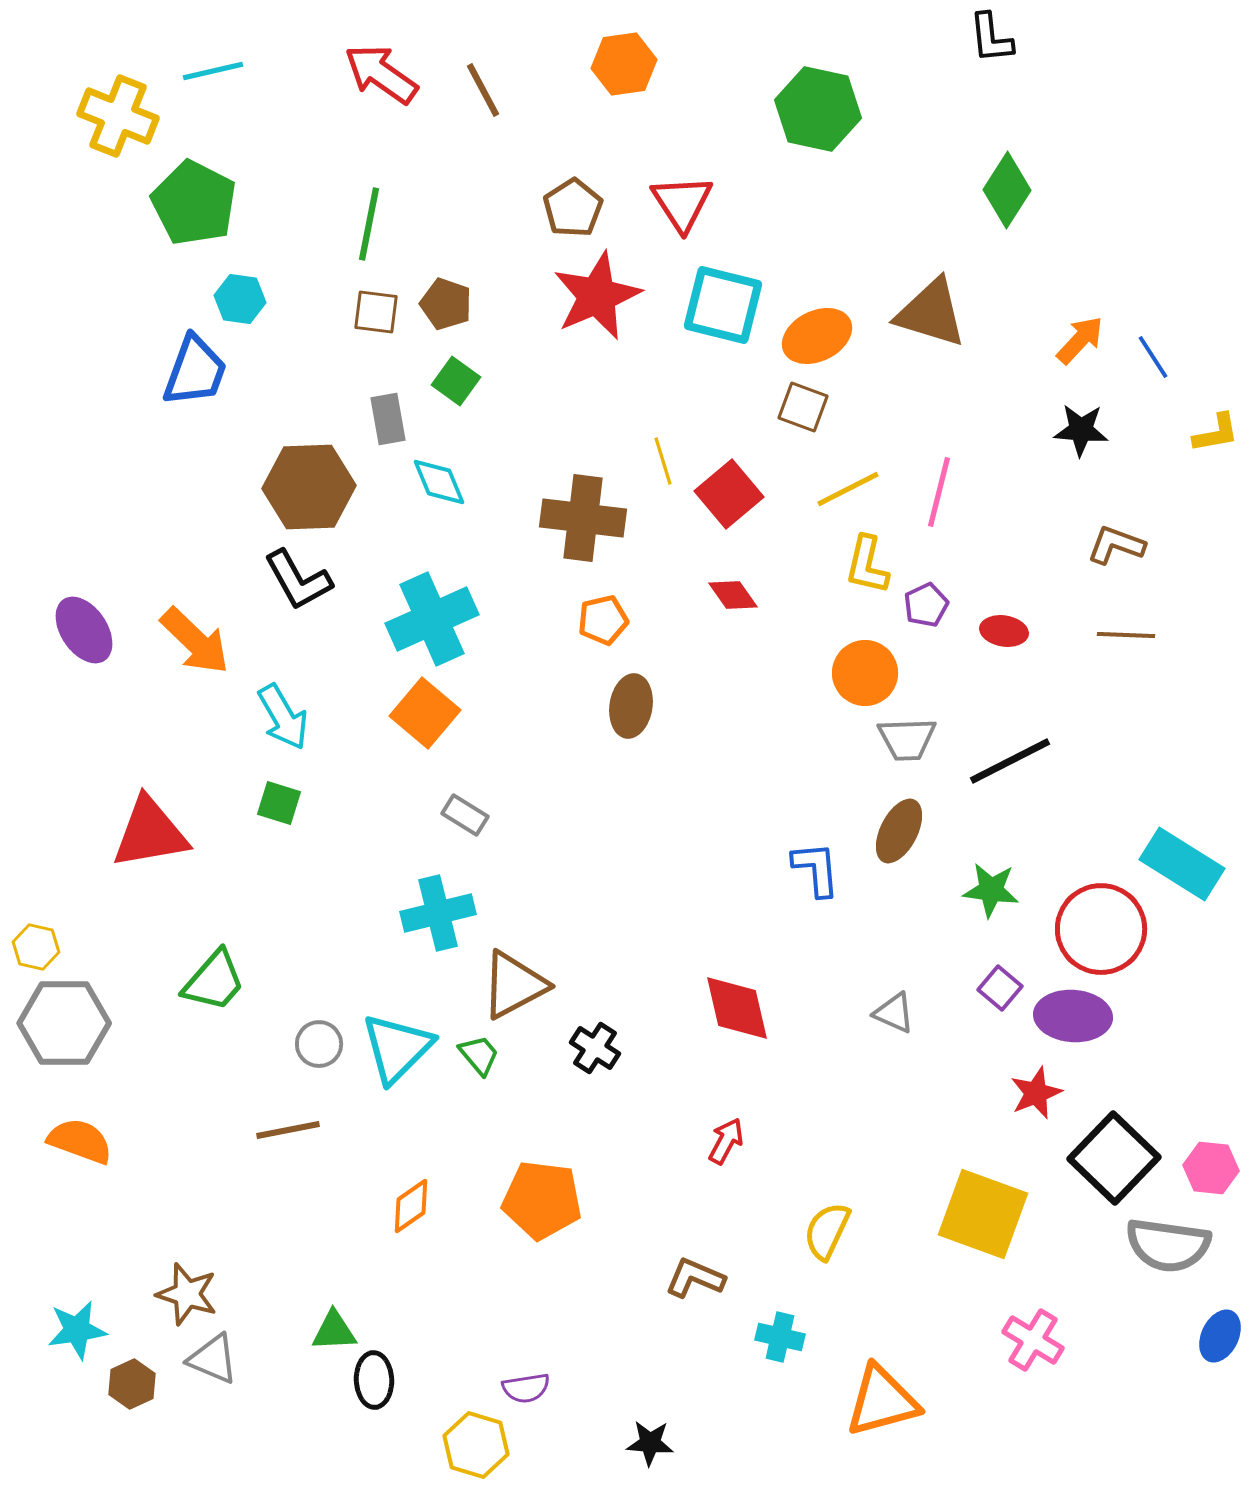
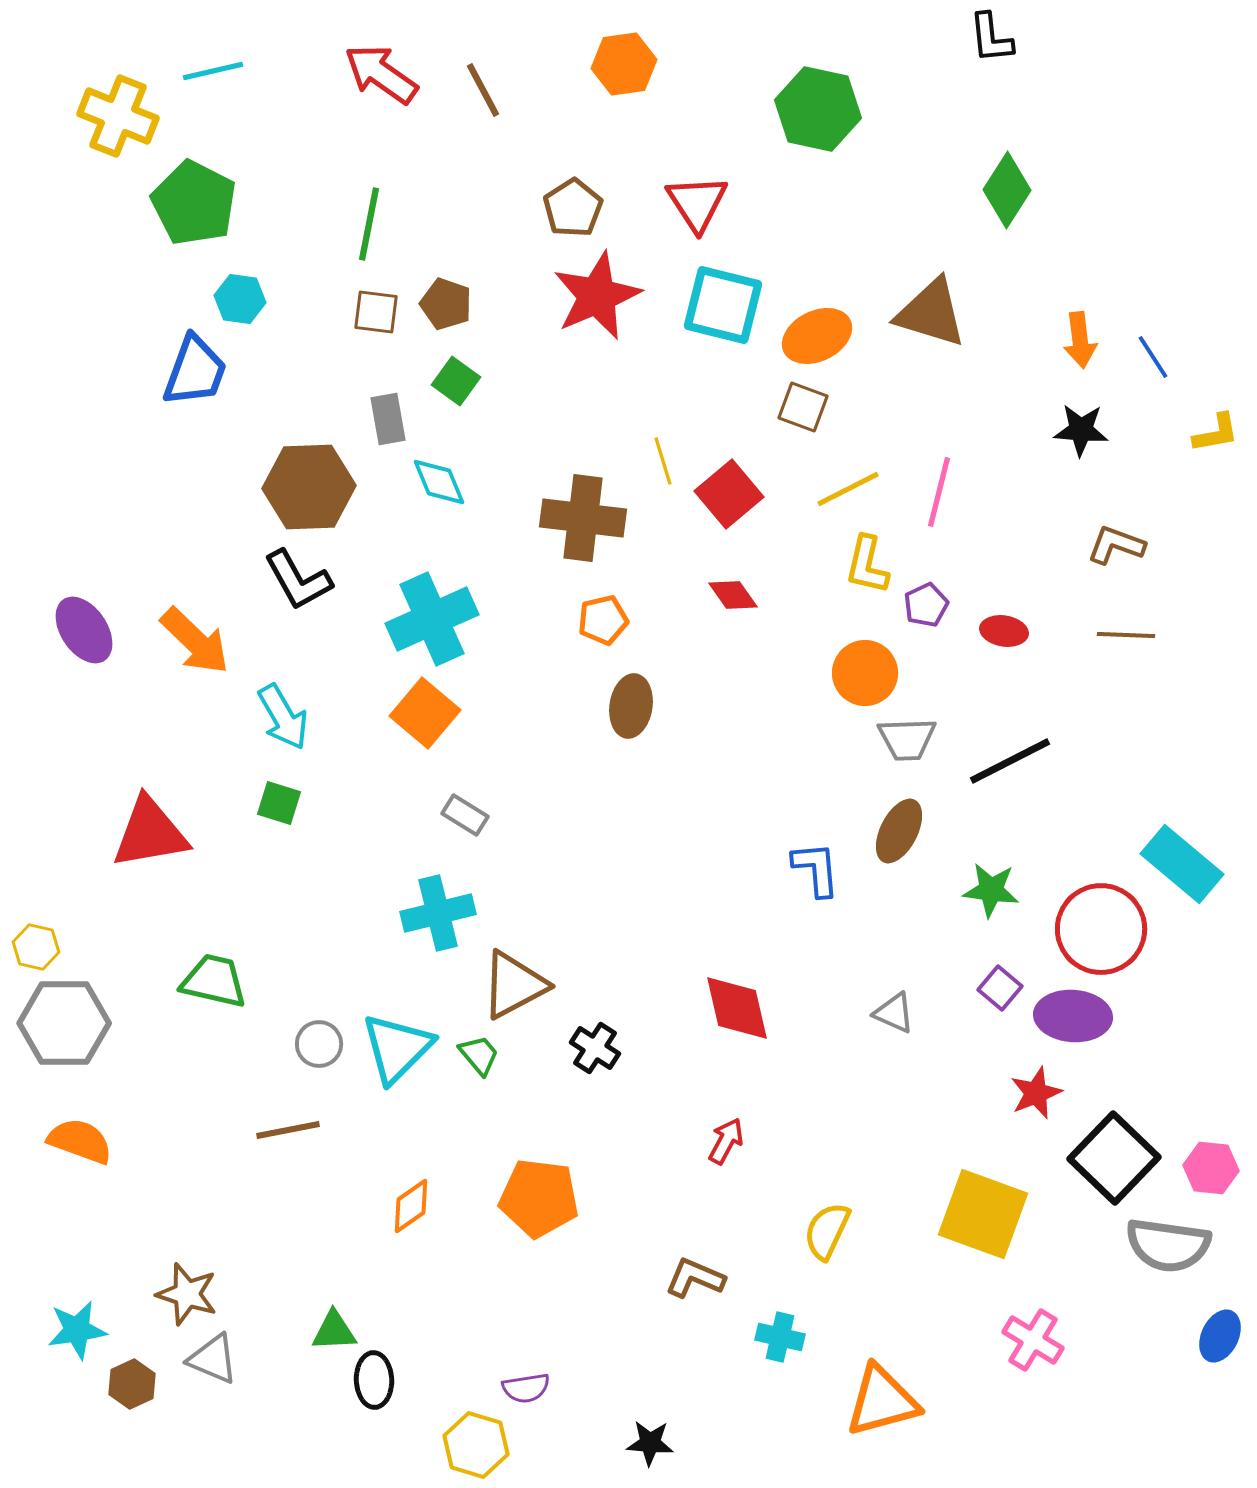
red triangle at (682, 203): moved 15 px right
orange arrow at (1080, 340): rotated 130 degrees clockwise
cyan rectangle at (1182, 864): rotated 8 degrees clockwise
green trapezoid at (214, 981): rotated 118 degrees counterclockwise
orange pentagon at (542, 1200): moved 3 px left, 2 px up
